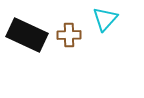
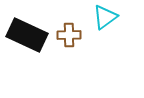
cyan triangle: moved 2 px up; rotated 12 degrees clockwise
